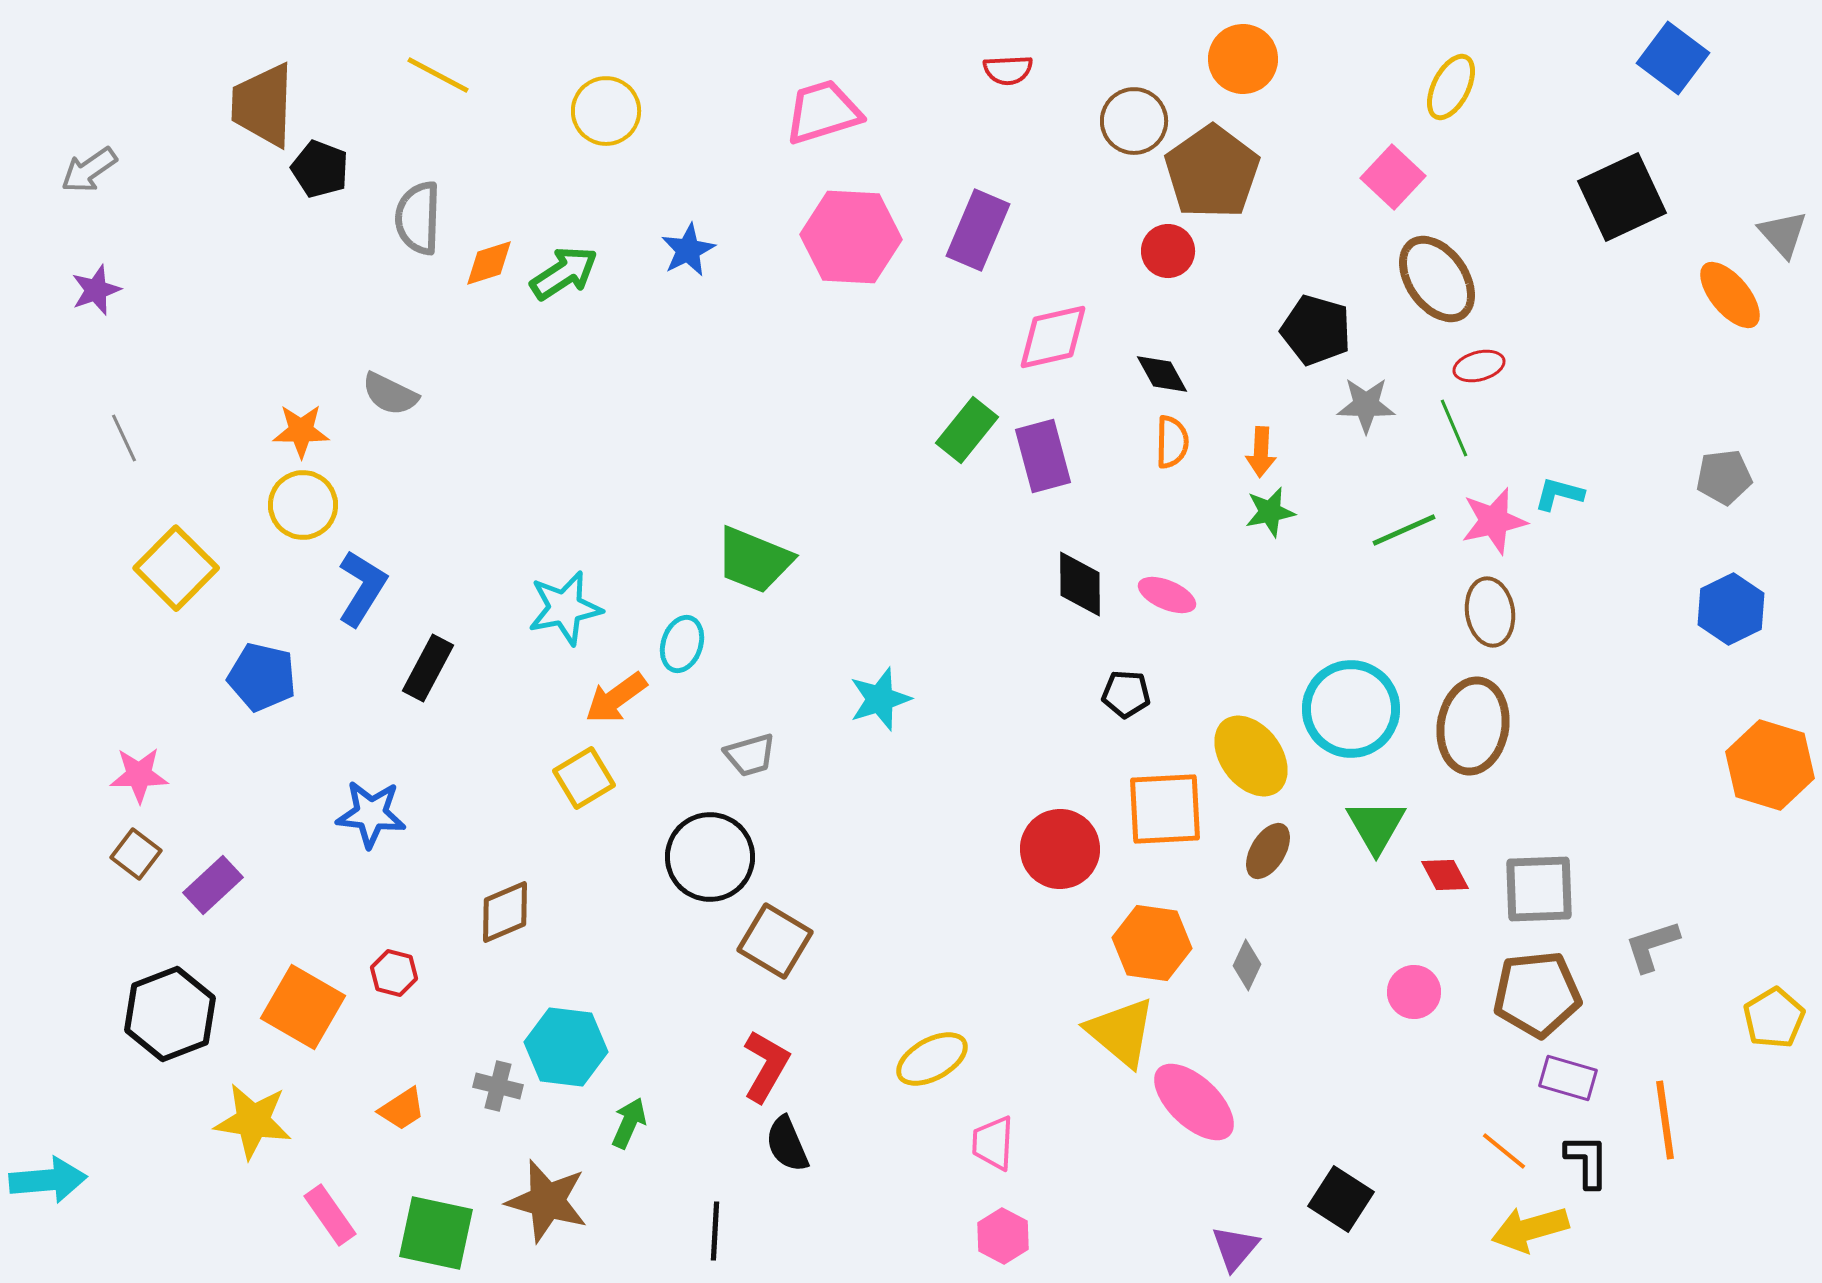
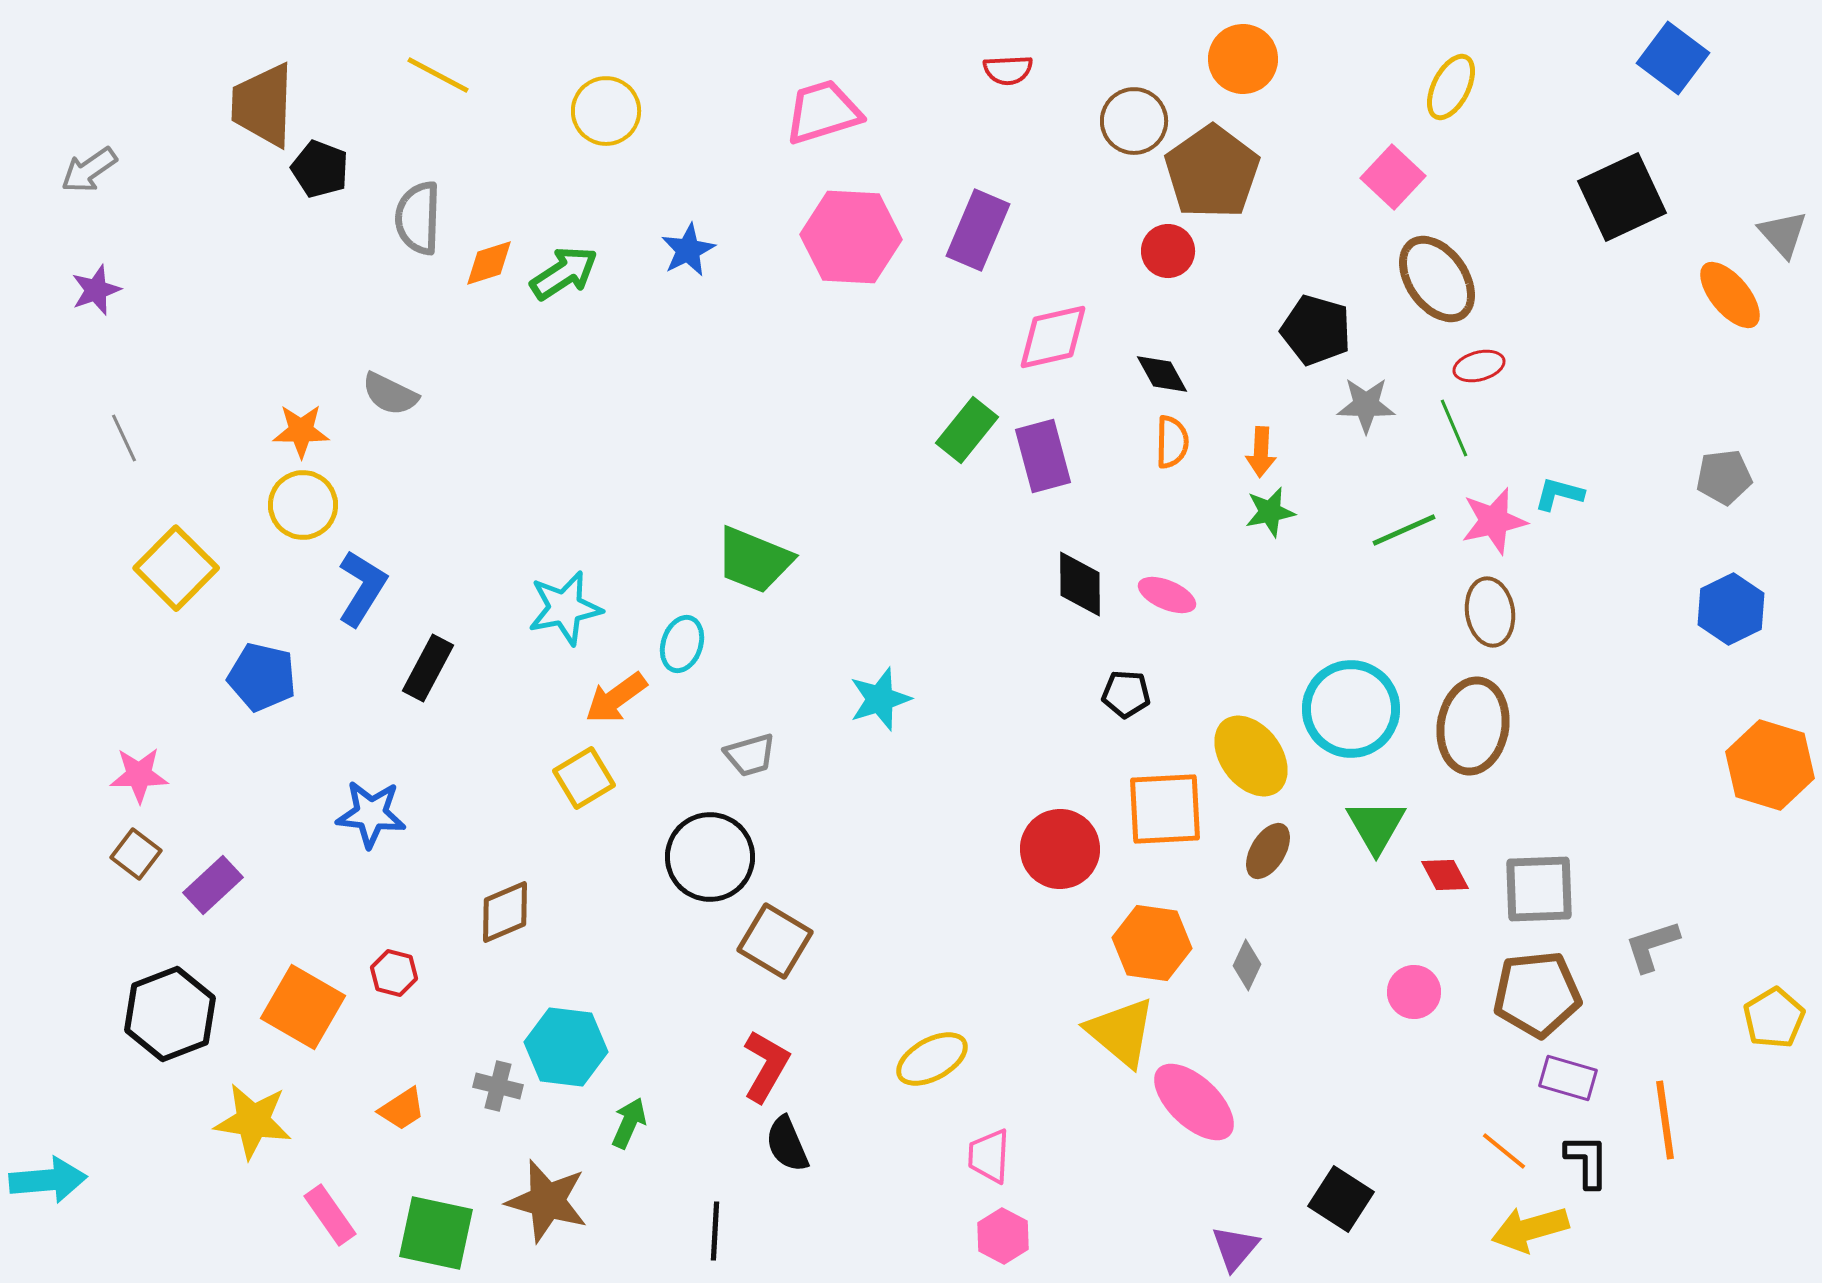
pink trapezoid at (993, 1143): moved 4 px left, 13 px down
